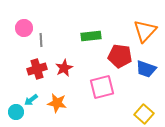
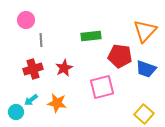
pink circle: moved 2 px right, 8 px up
red cross: moved 4 px left
